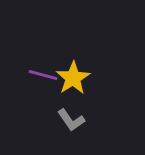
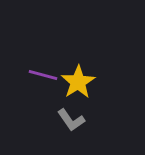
yellow star: moved 5 px right, 4 px down
